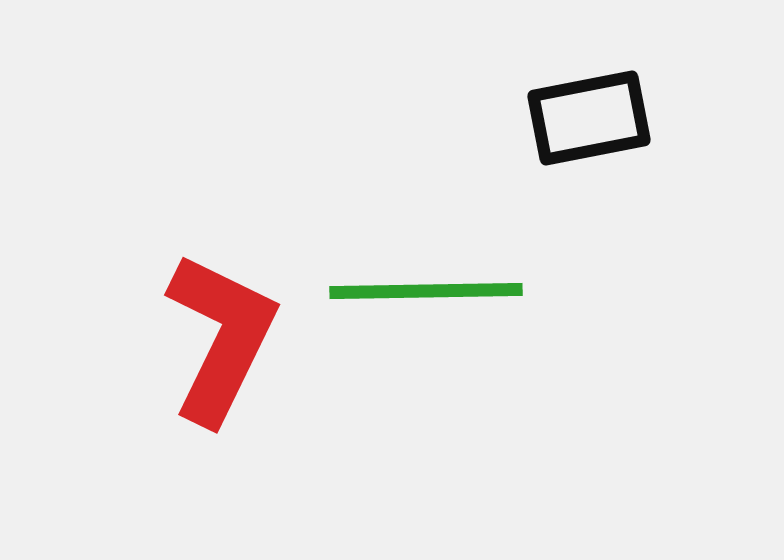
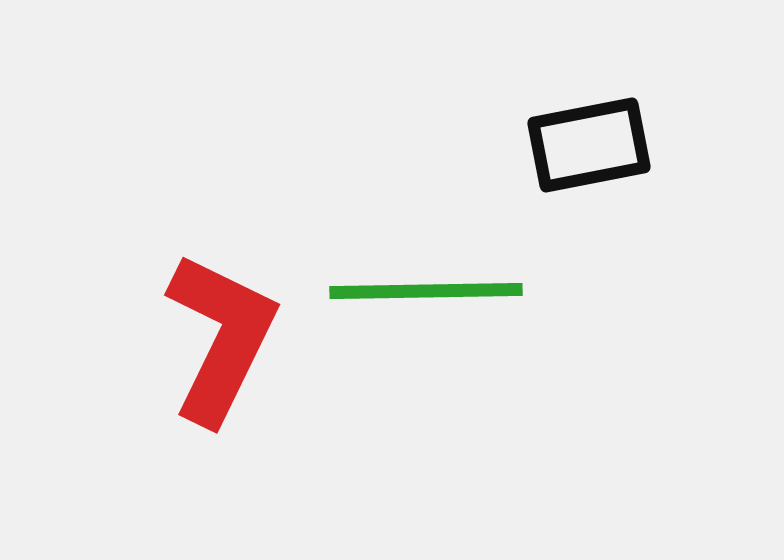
black rectangle: moved 27 px down
